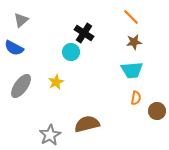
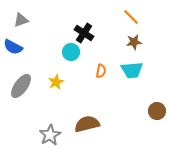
gray triangle: rotated 21 degrees clockwise
blue semicircle: moved 1 px left, 1 px up
orange semicircle: moved 35 px left, 27 px up
